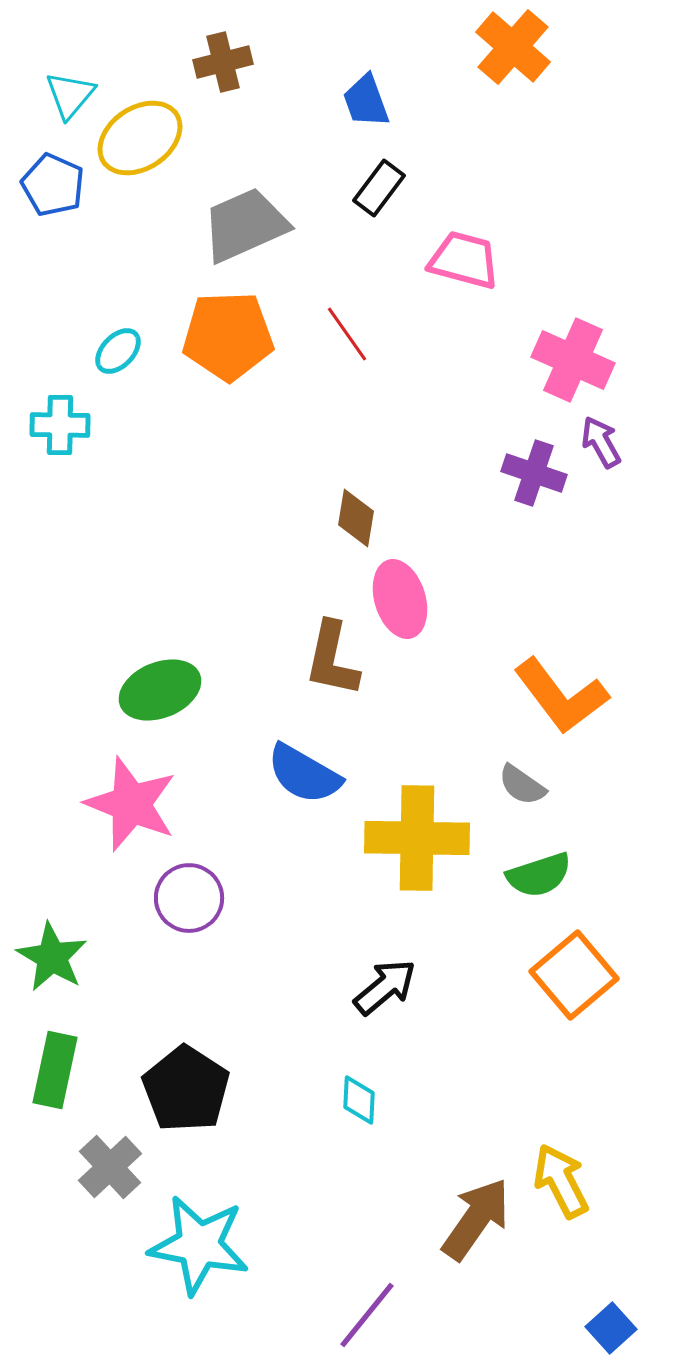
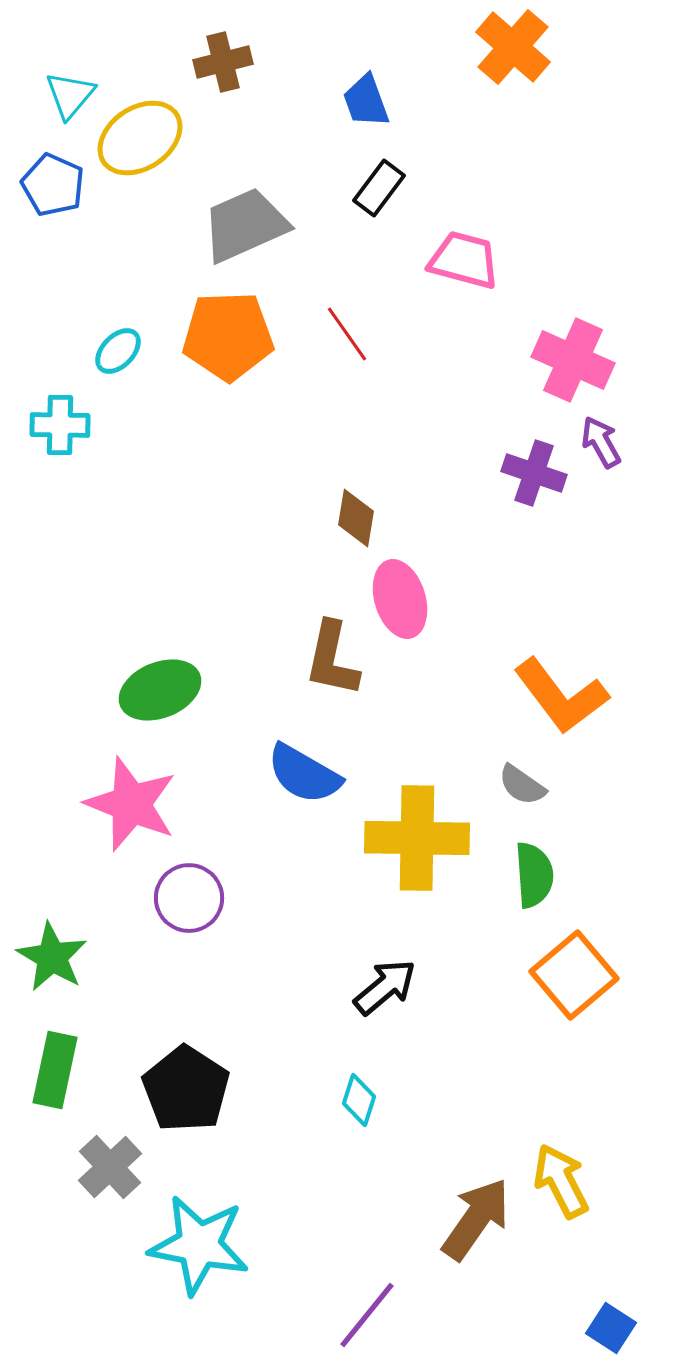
green semicircle: moved 5 px left; rotated 76 degrees counterclockwise
cyan diamond: rotated 15 degrees clockwise
blue square: rotated 15 degrees counterclockwise
